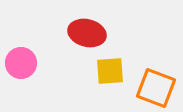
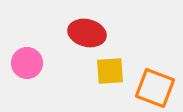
pink circle: moved 6 px right
orange square: moved 1 px left
